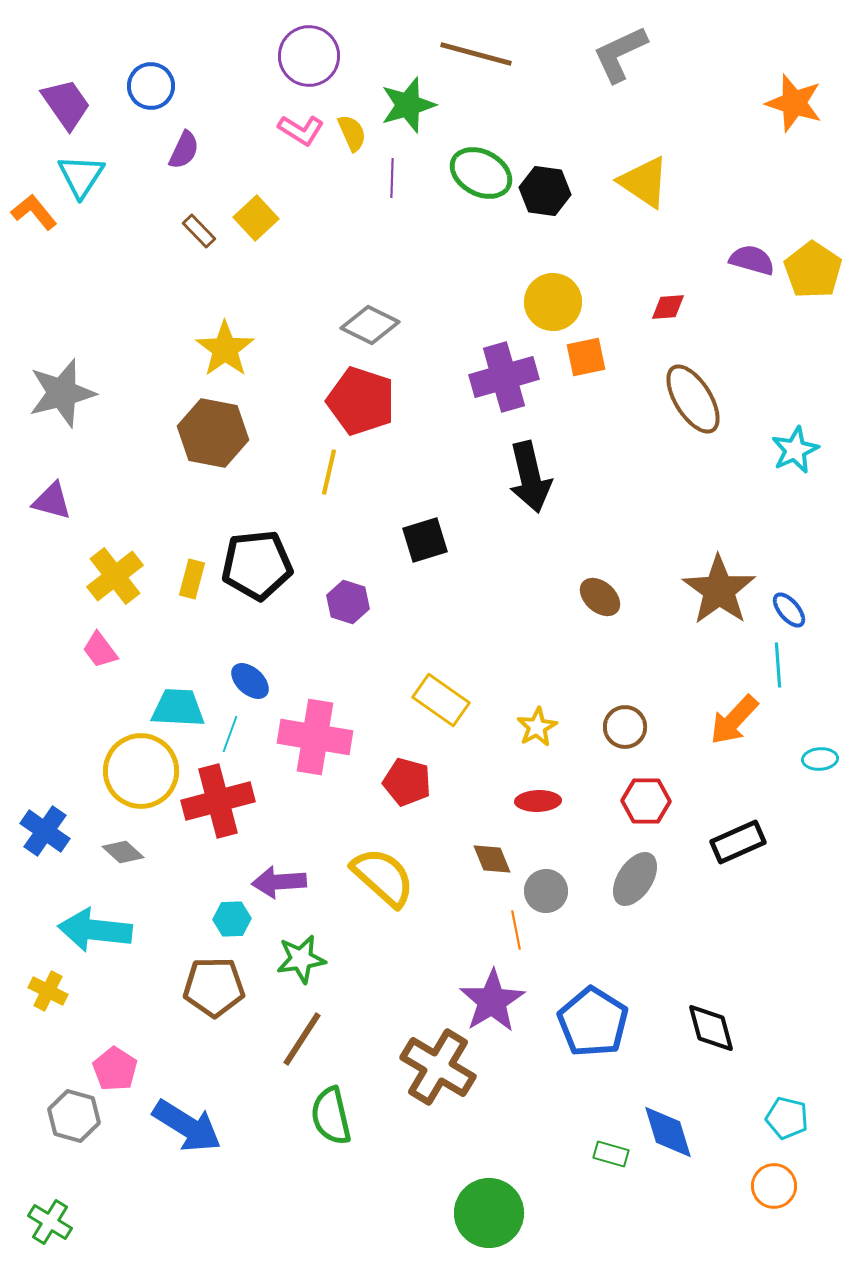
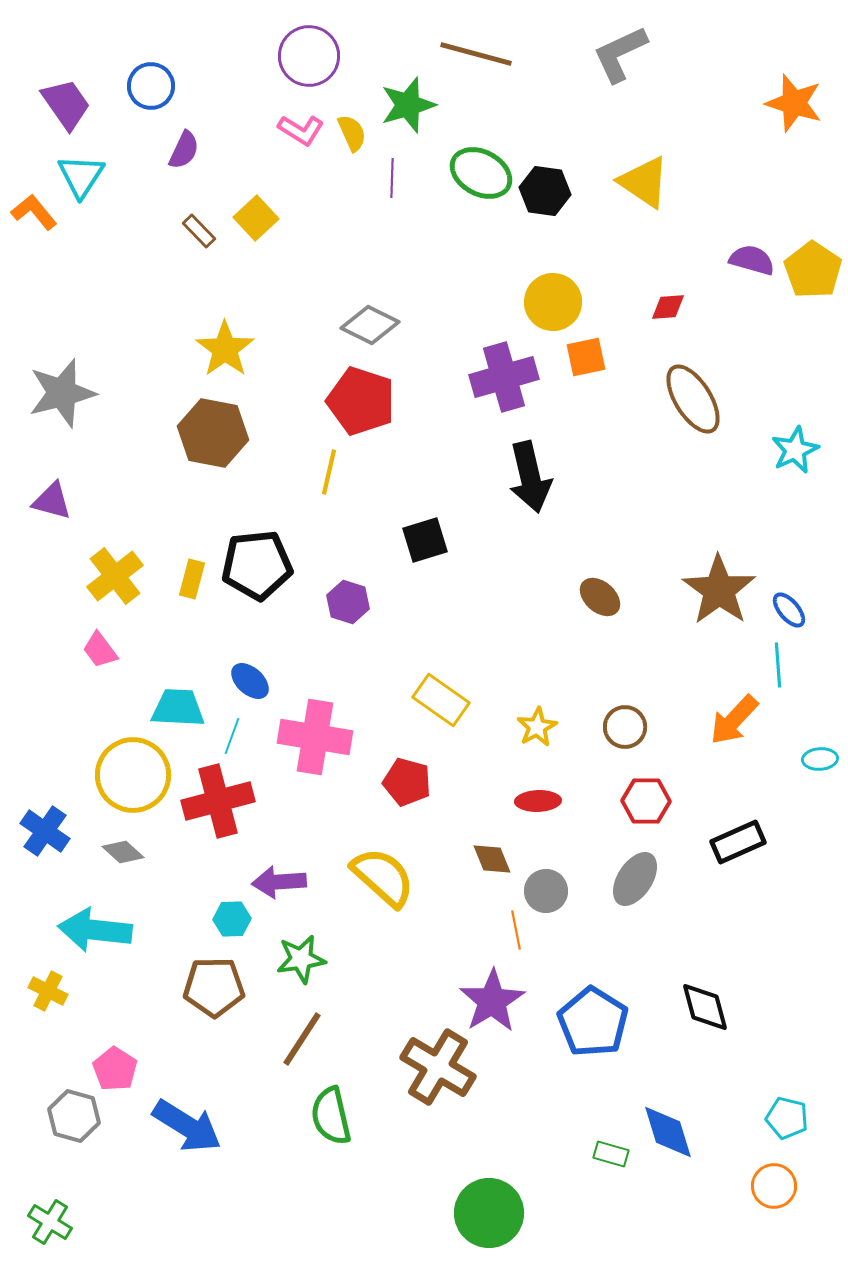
cyan line at (230, 734): moved 2 px right, 2 px down
yellow circle at (141, 771): moved 8 px left, 4 px down
black diamond at (711, 1028): moved 6 px left, 21 px up
